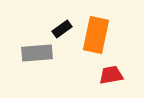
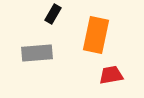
black rectangle: moved 9 px left, 15 px up; rotated 24 degrees counterclockwise
